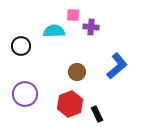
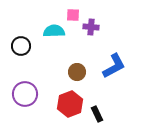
blue L-shape: moved 3 px left; rotated 12 degrees clockwise
